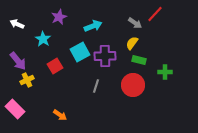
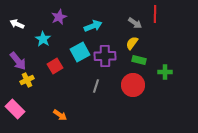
red line: rotated 42 degrees counterclockwise
